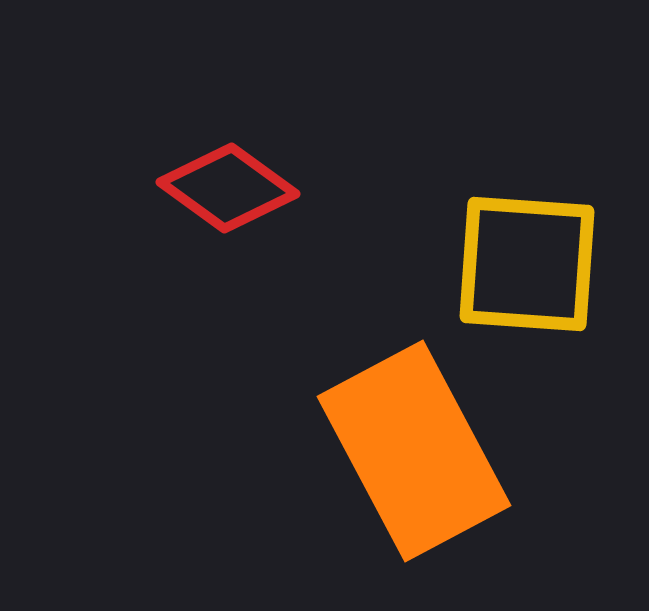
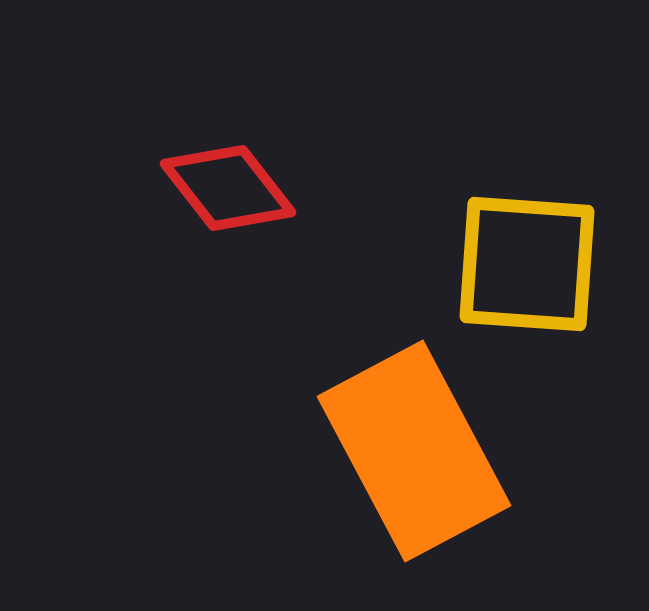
red diamond: rotated 16 degrees clockwise
